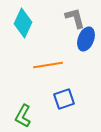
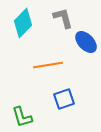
gray L-shape: moved 12 px left
cyan diamond: rotated 20 degrees clockwise
blue ellipse: moved 3 px down; rotated 65 degrees counterclockwise
green L-shape: moved 1 px left, 1 px down; rotated 45 degrees counterclockwise
